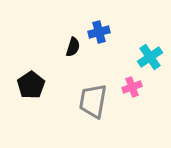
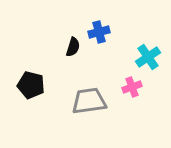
cyan cross: moved 2 px left
black pentagon: rotated 24 degrees counterclockwise
gray trapezoid: moved 4 px left; rotated 72 degrees clockwise
